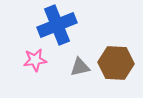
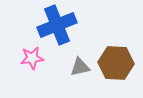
pink star: moved 3 px left, 2 px up
